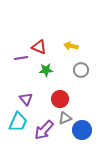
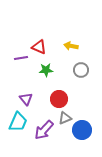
red circle: moved 1 px left
